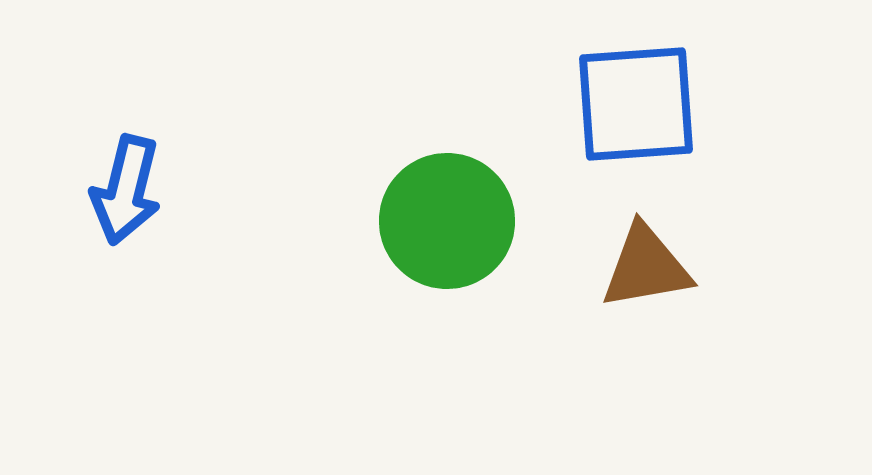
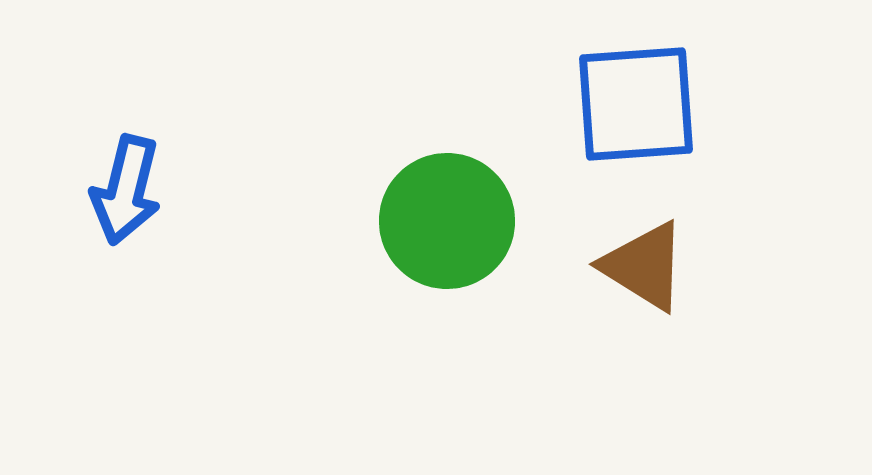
brown triangle: moved 2 px left, 1 px up; rotated 42 degrees clockwise
